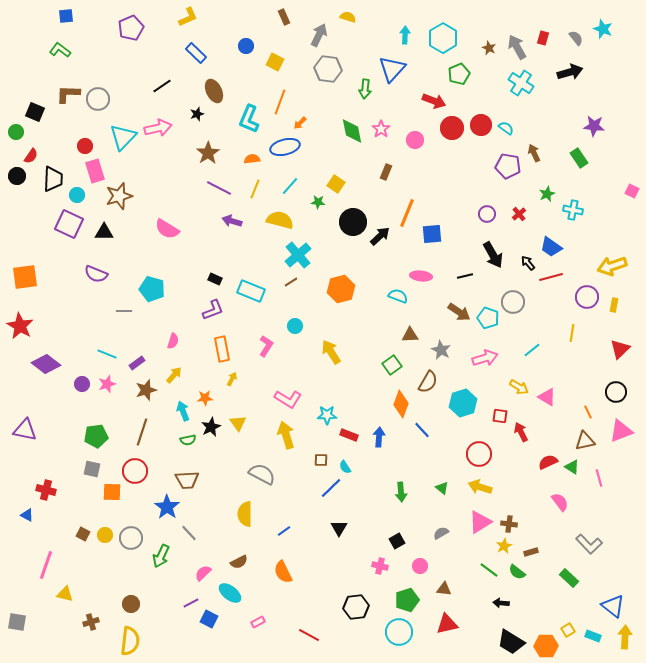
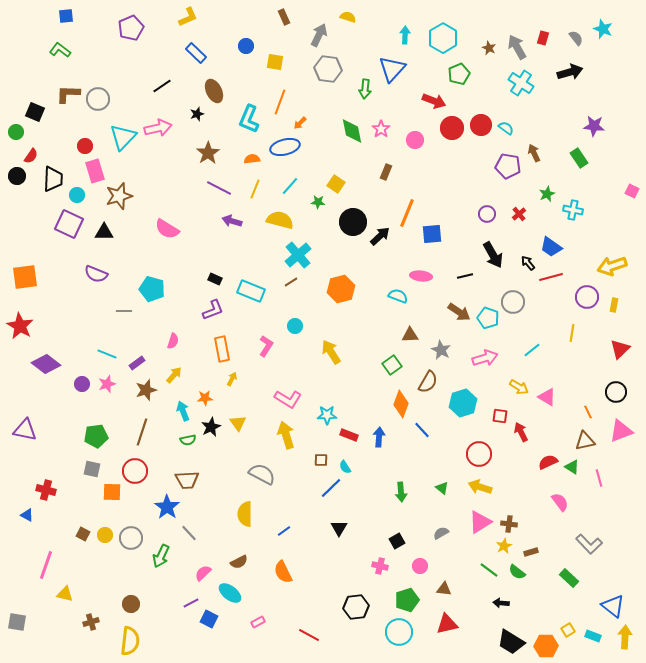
yellow square at (275, 62): rotated 18 degrees counterclockwise
